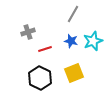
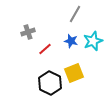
gray line: moved 2 px right
red line: rotated 24 degrees counterclockwise
black hexagon: moved 10 px right, 5 px down
